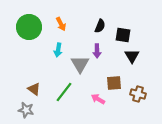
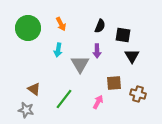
green circle: moved 1 px left, 1 px down
green line: moved 7 px down
pink arrow: moved 3 px down; rotated 88 degrees clockwise
